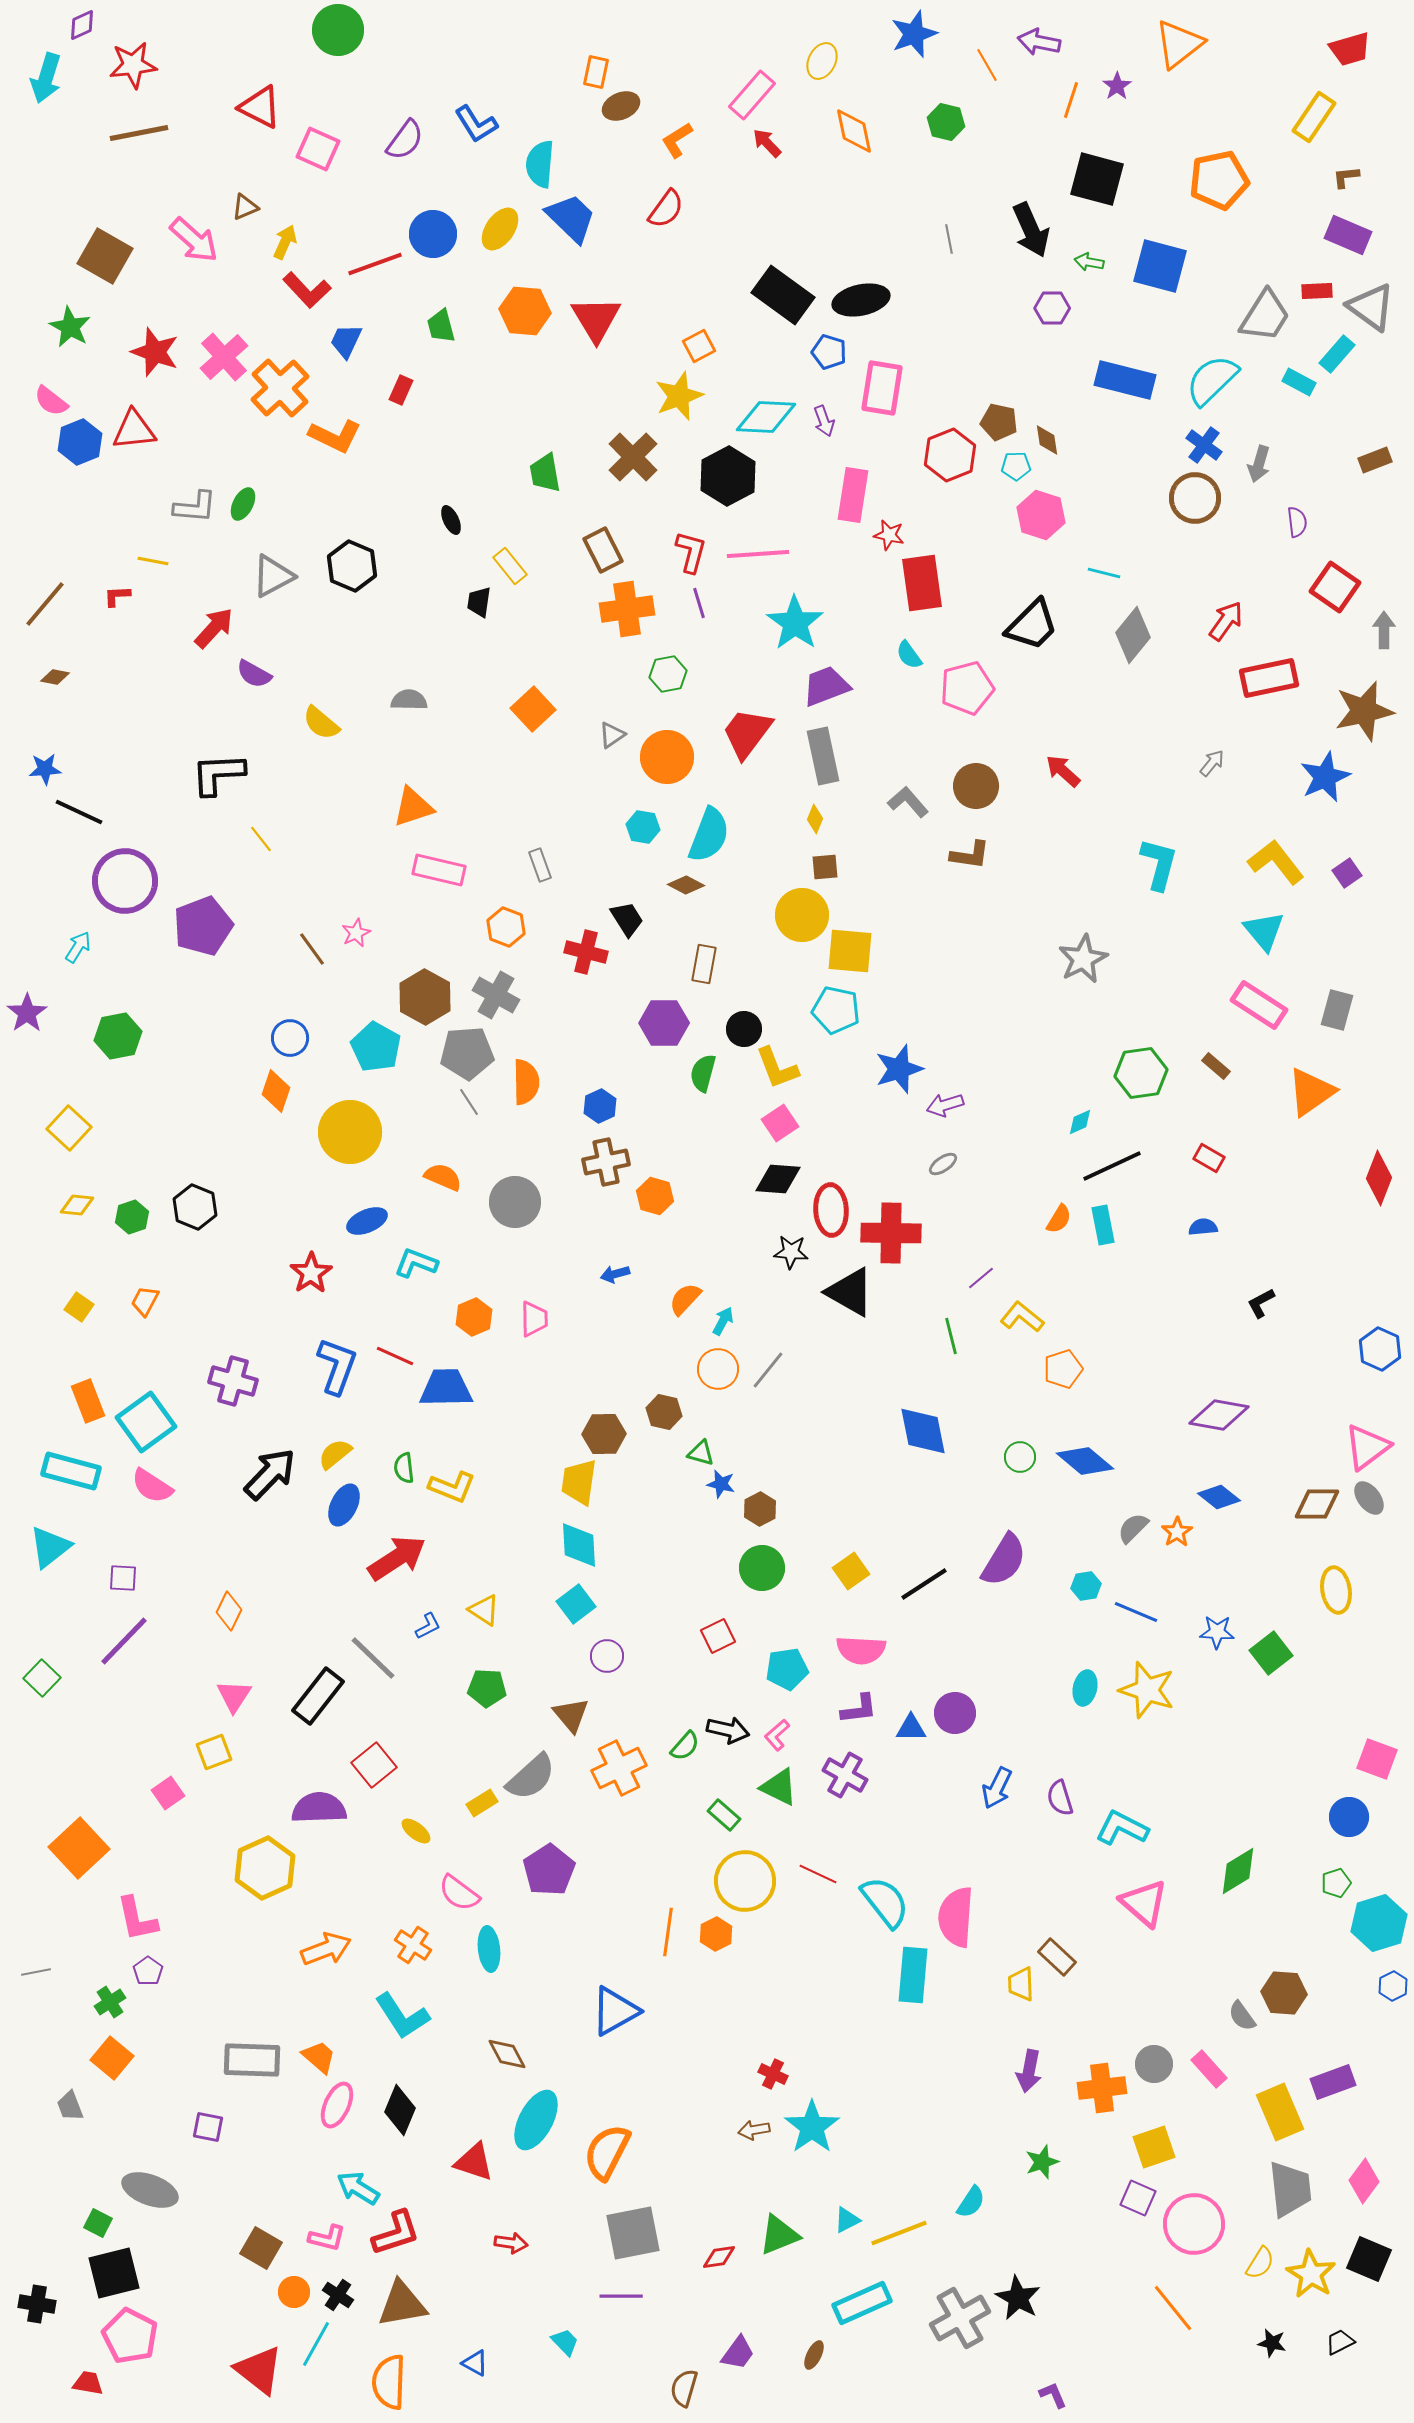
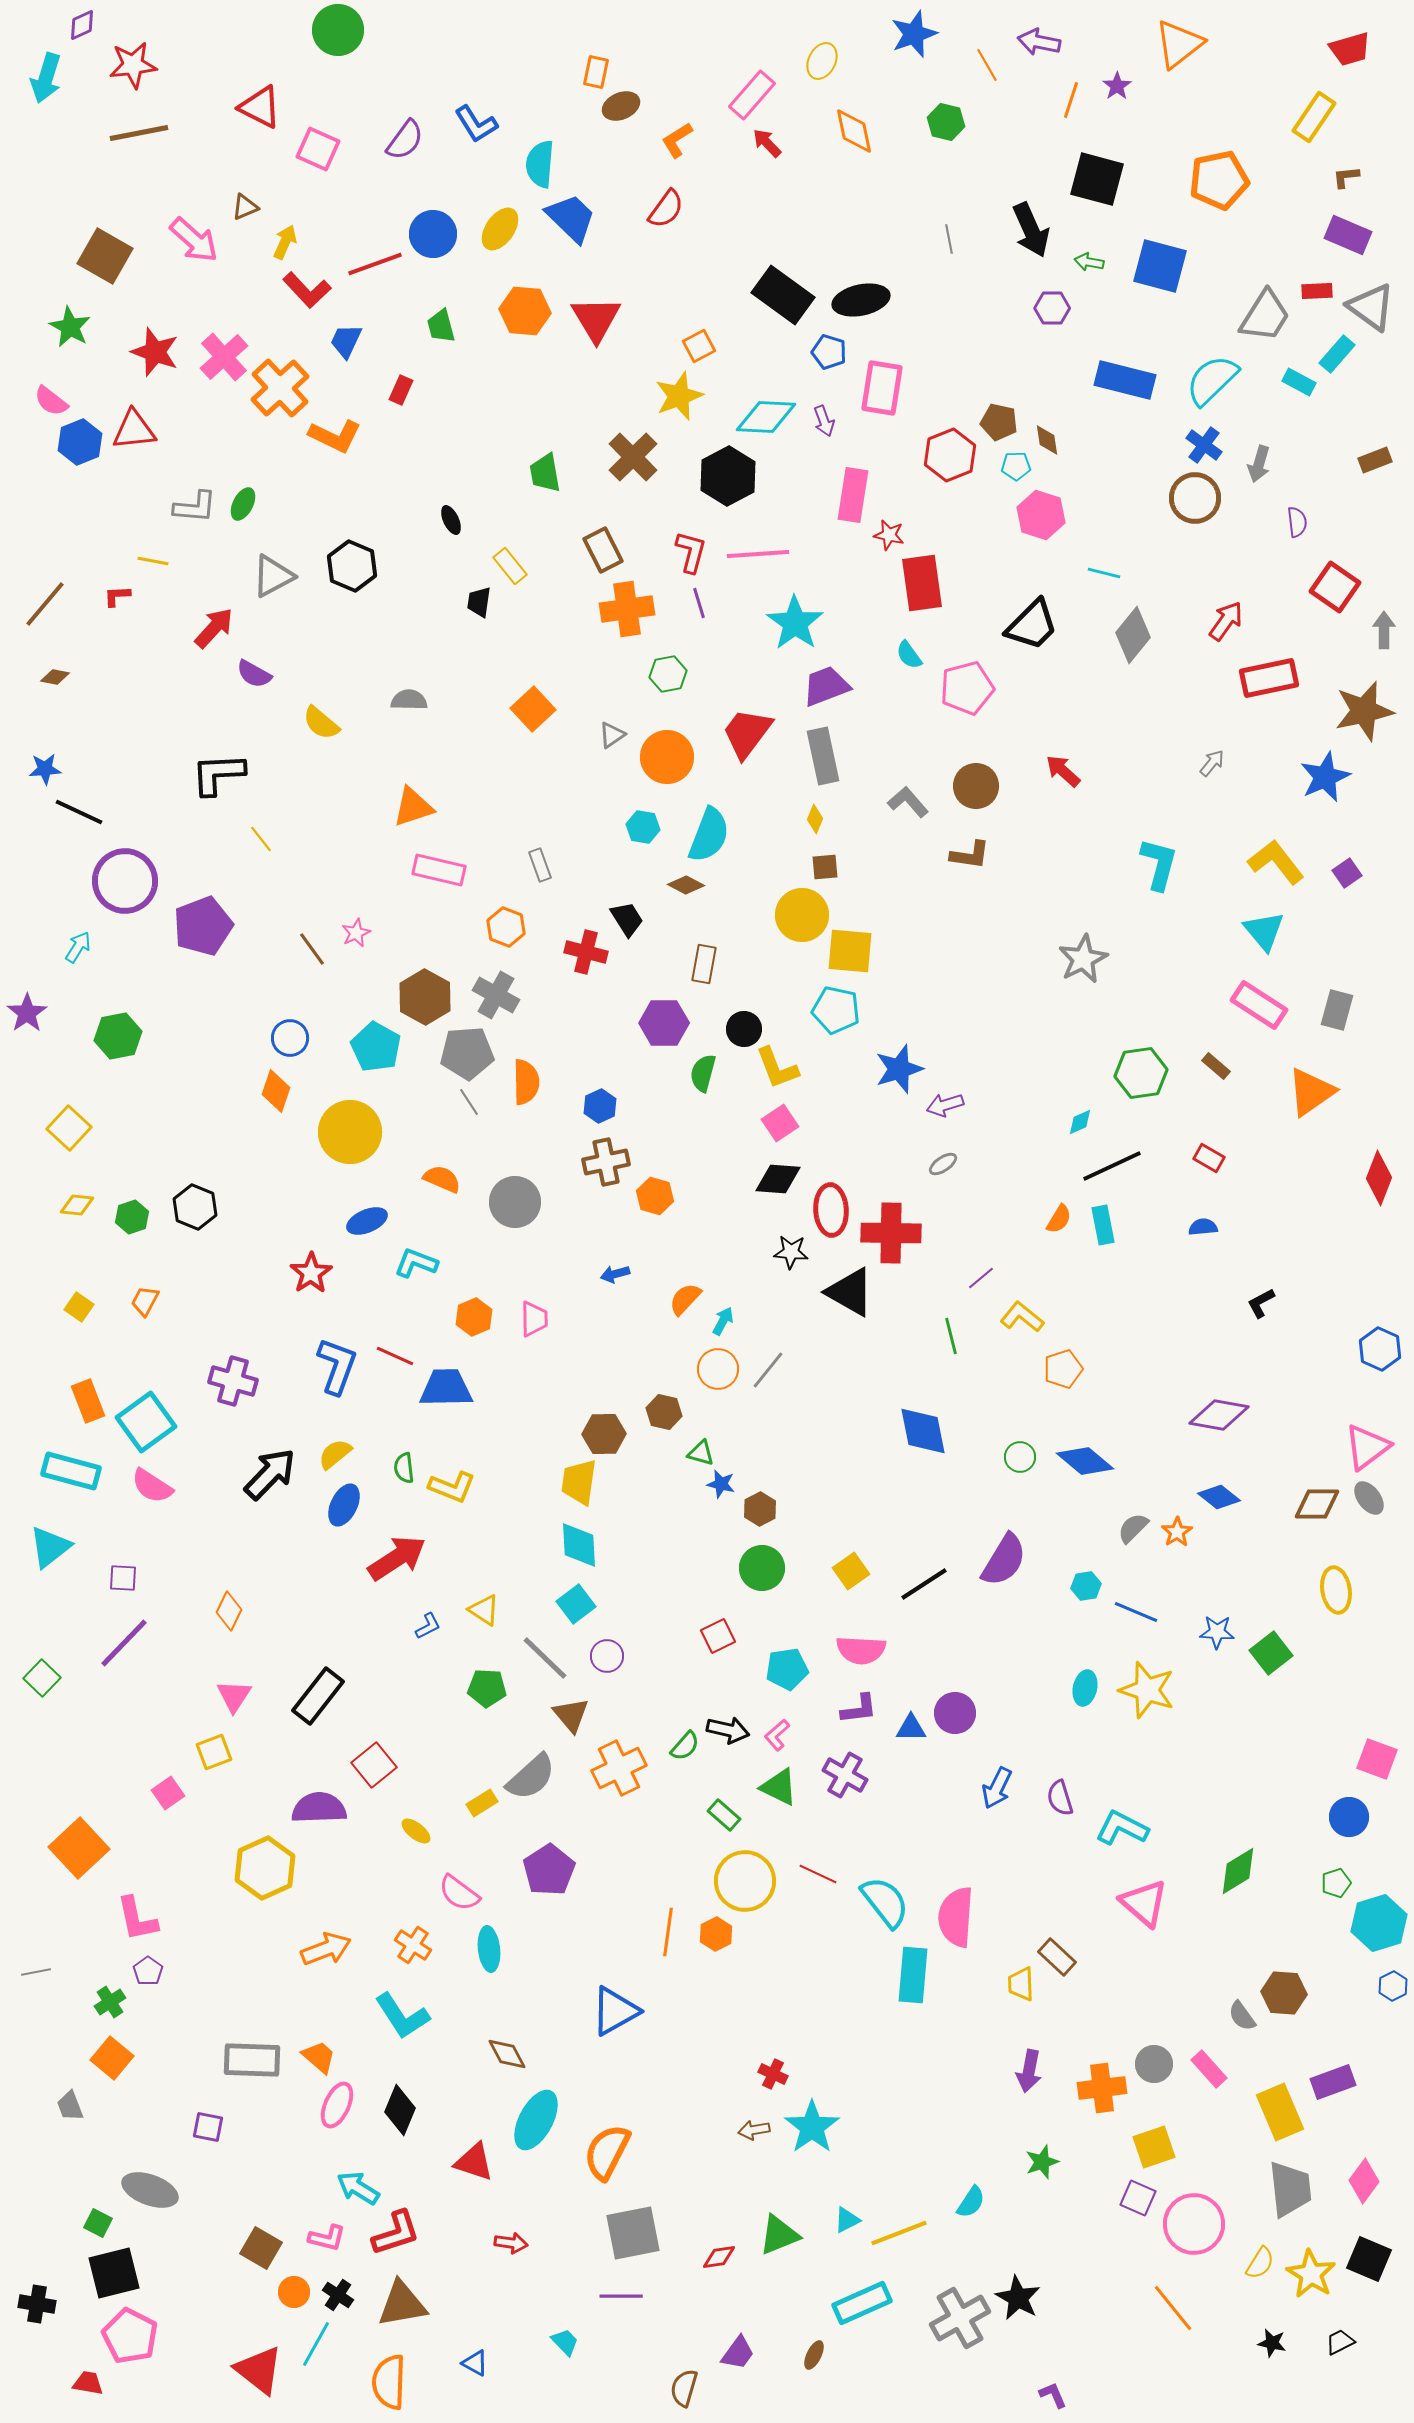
orange semicircle at (443, 1177): moved 1 px left, 2 px down
purple line at (124, 1641): moved 2 px down
gray line at (373, 1658): moved 172 px right
